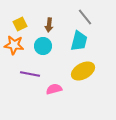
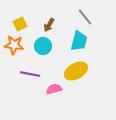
brown arrow: rotated 24 degrees clockwise
yellow ellipse: moved 7 px left
